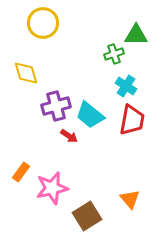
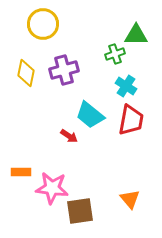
yellow circle: moved 1 px down
green cross: moved 1 px right
yellow diamond: rotated 28 degrees clockwise
purple cross: moved 8 px right, 36 px up
red trapezoid: moved 1 px left
orange rectangle: rotated 54 degrees clockwise
pink star: rotated 20 degrees clockwise
brown square: moved 7 px left, 5 px up; rotated 24 degrees clockwise
